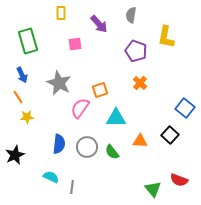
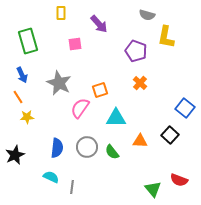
gray semicircle: moved 16 px right; rotated 84 degrees counterclockwise
blue semicircle: moved 2 px left, 4 px down
